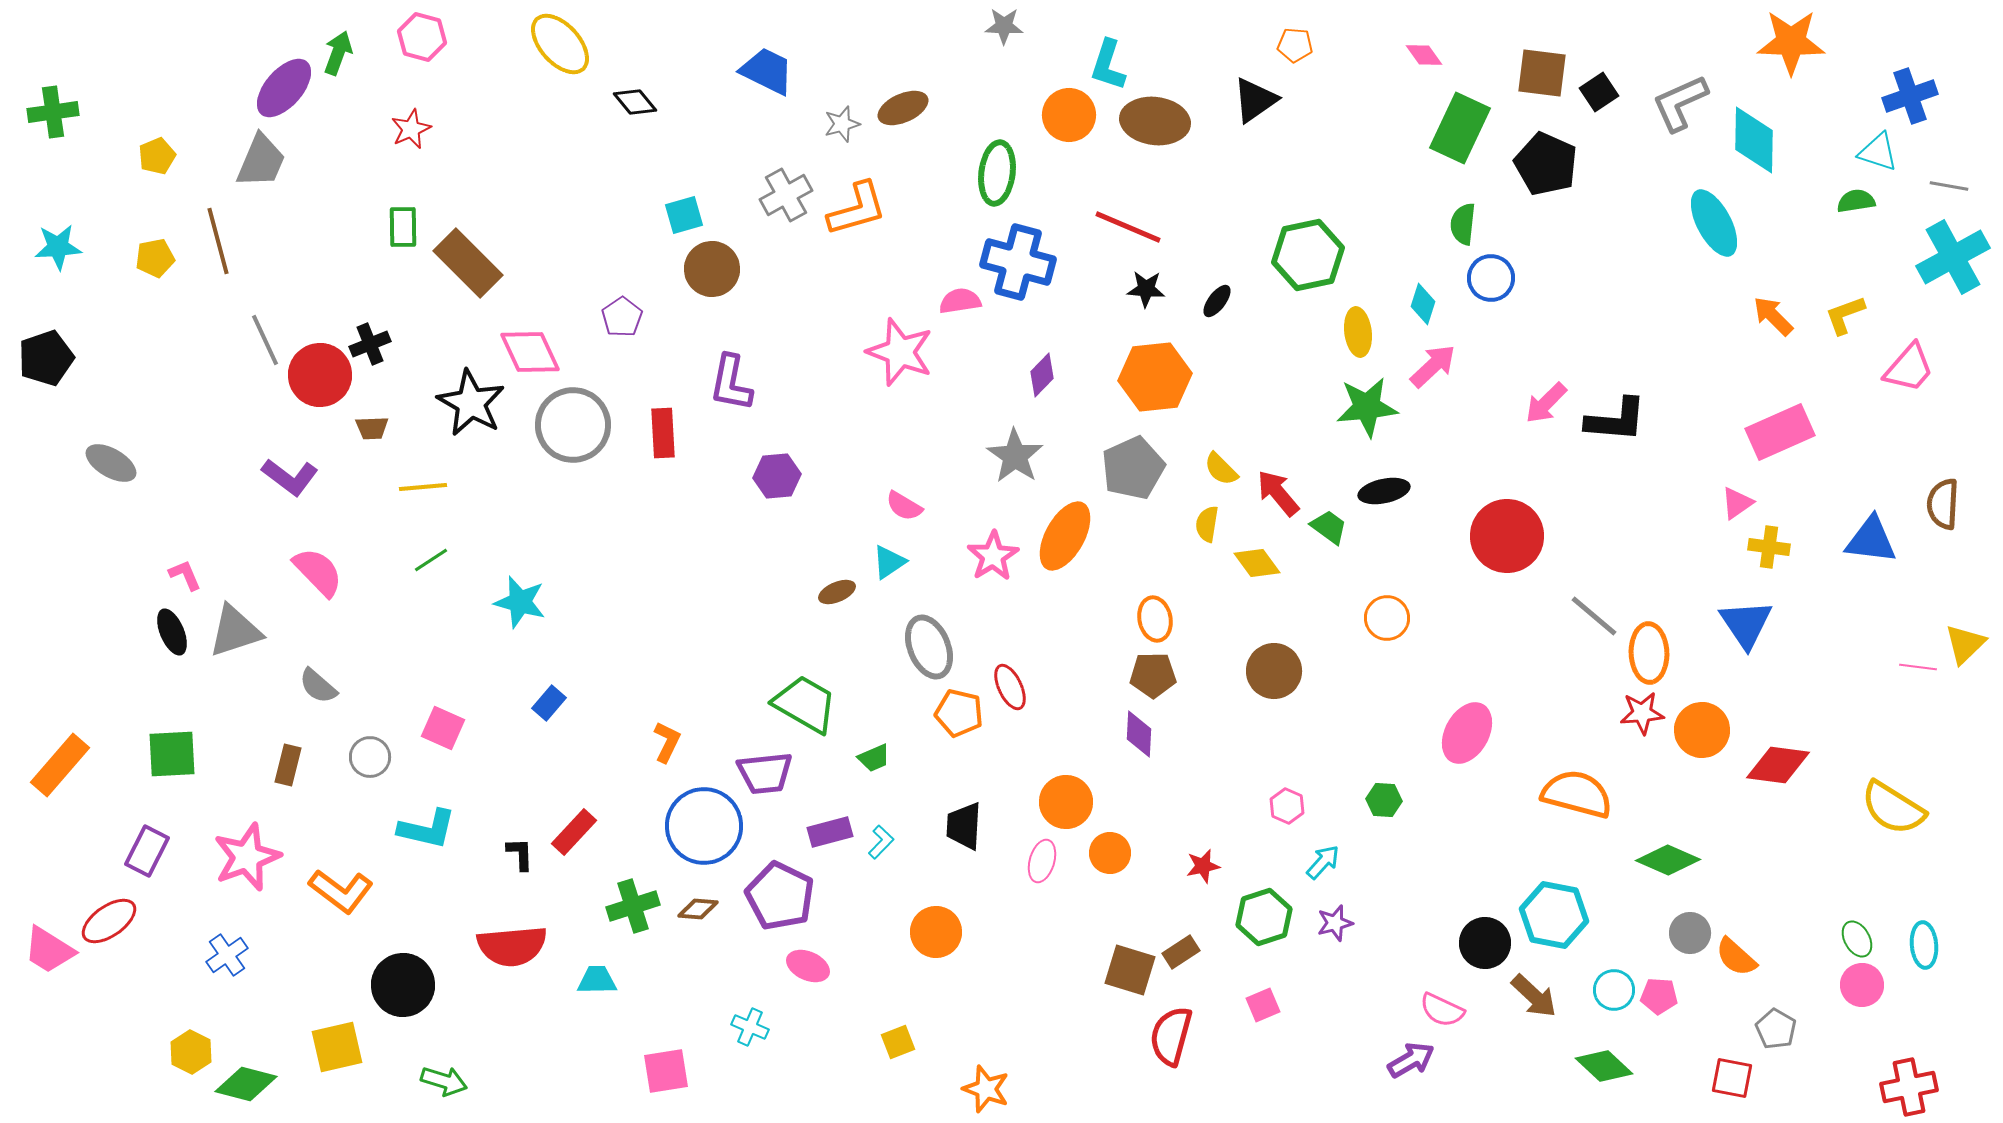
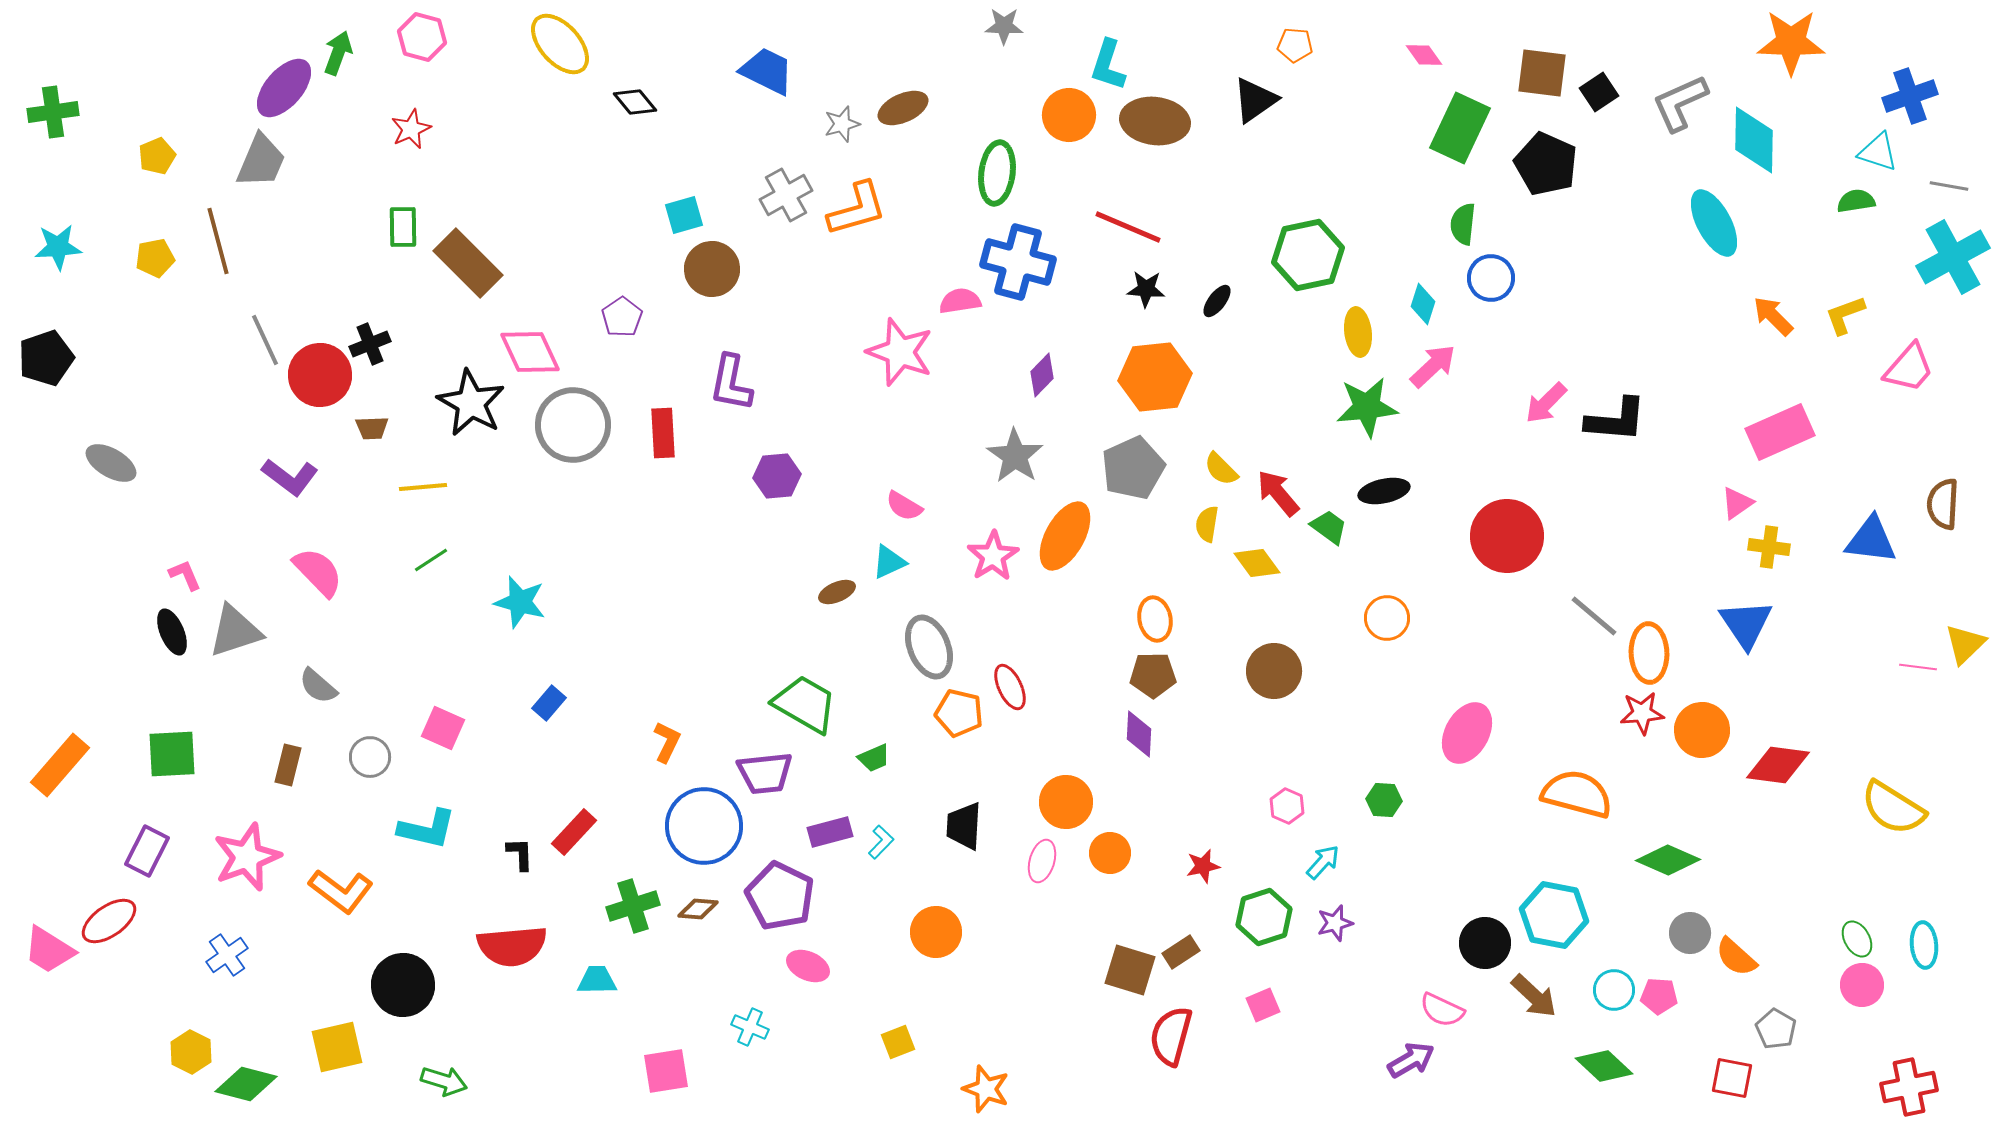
cyan triangle at (889, 562): rotated 9 degrees clockwise
